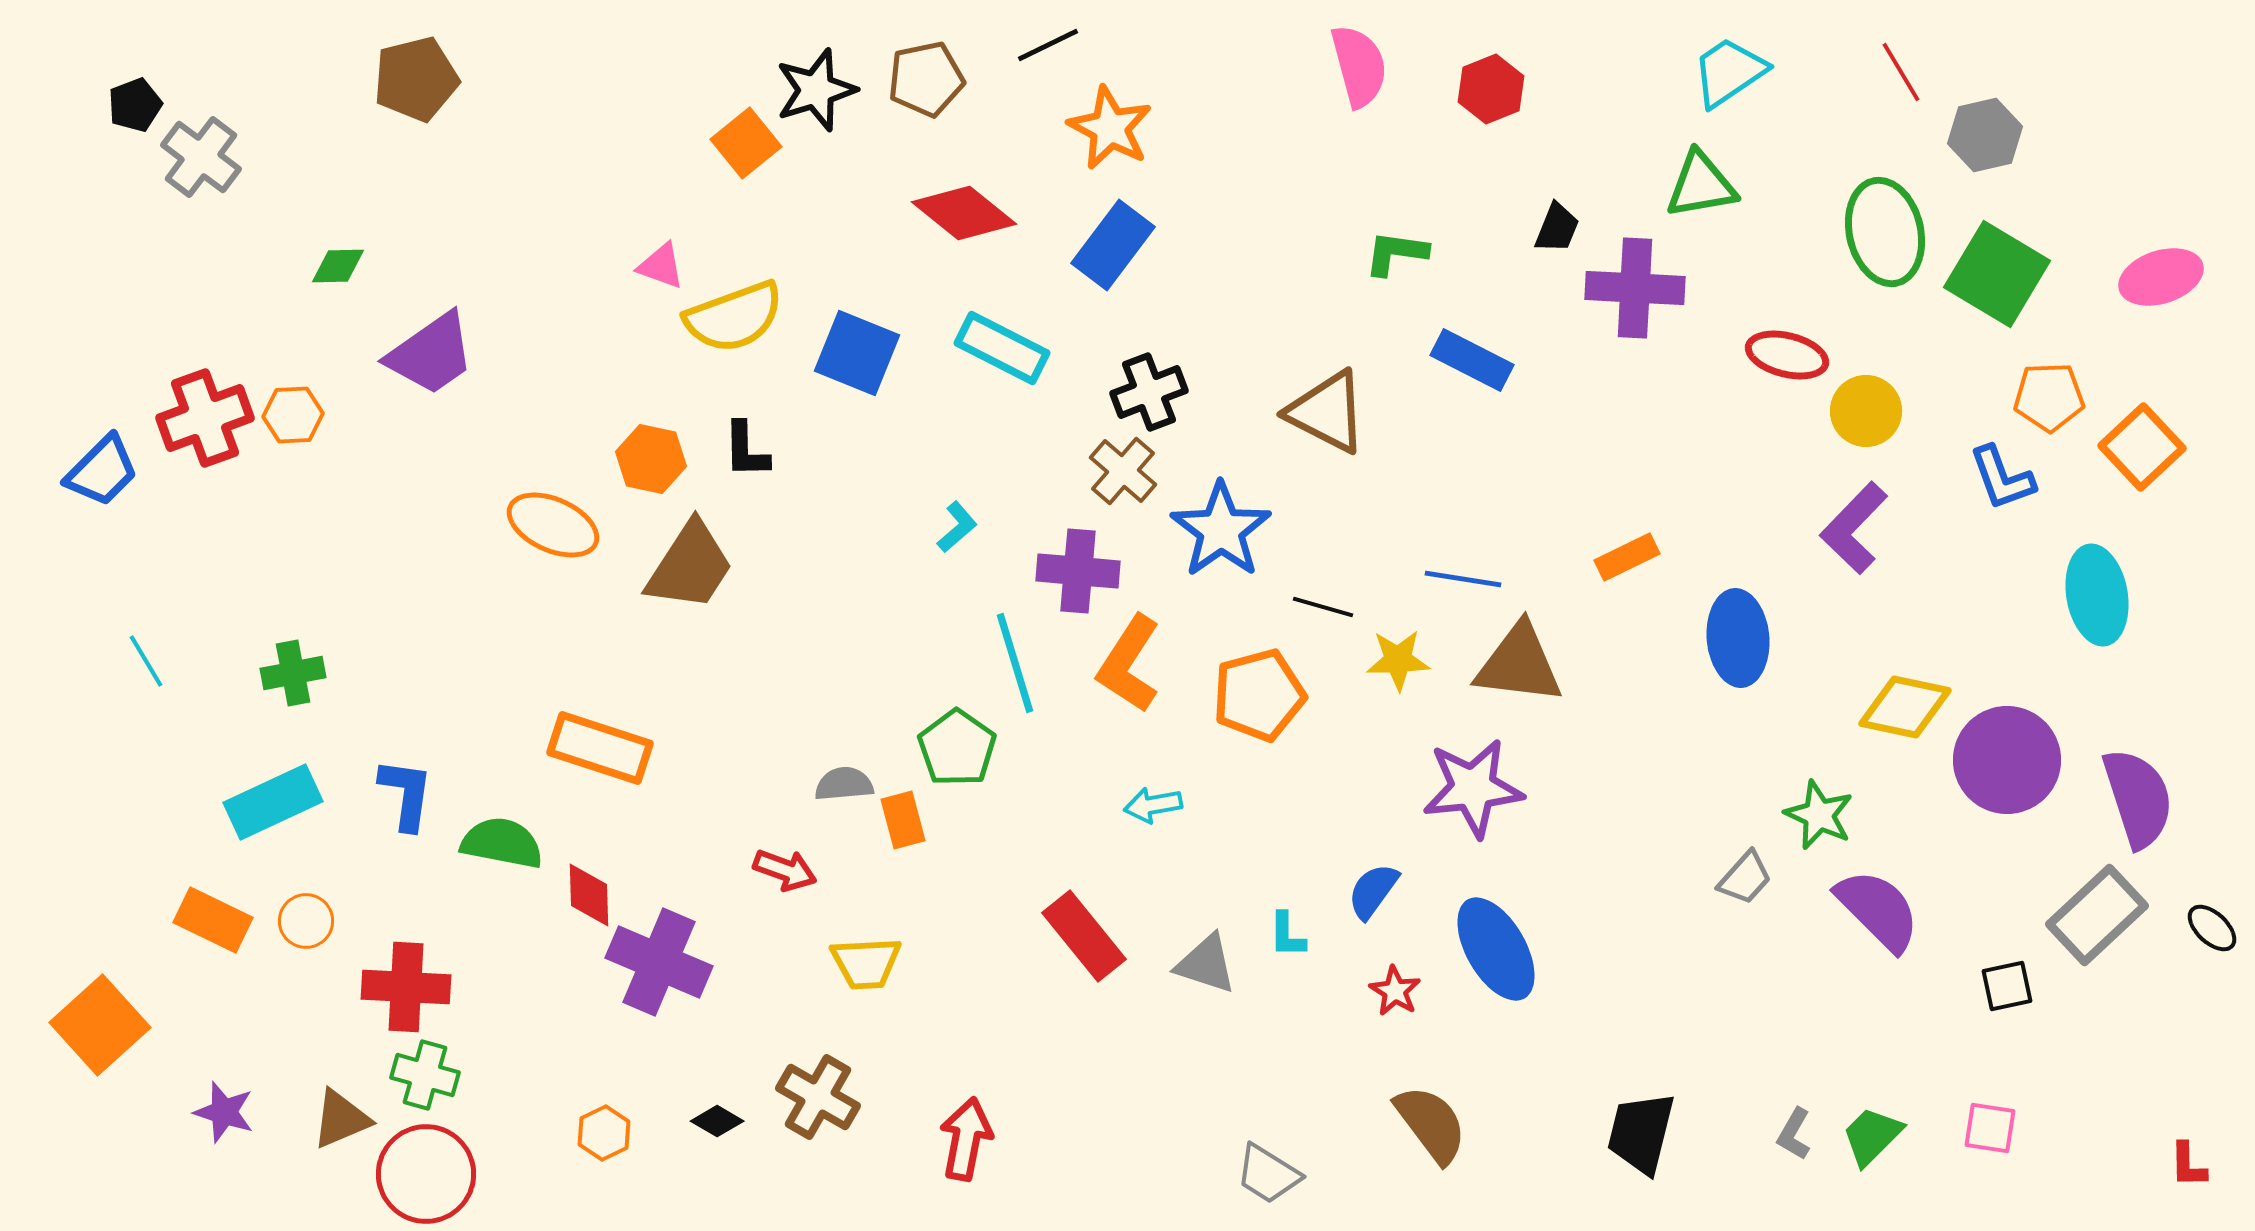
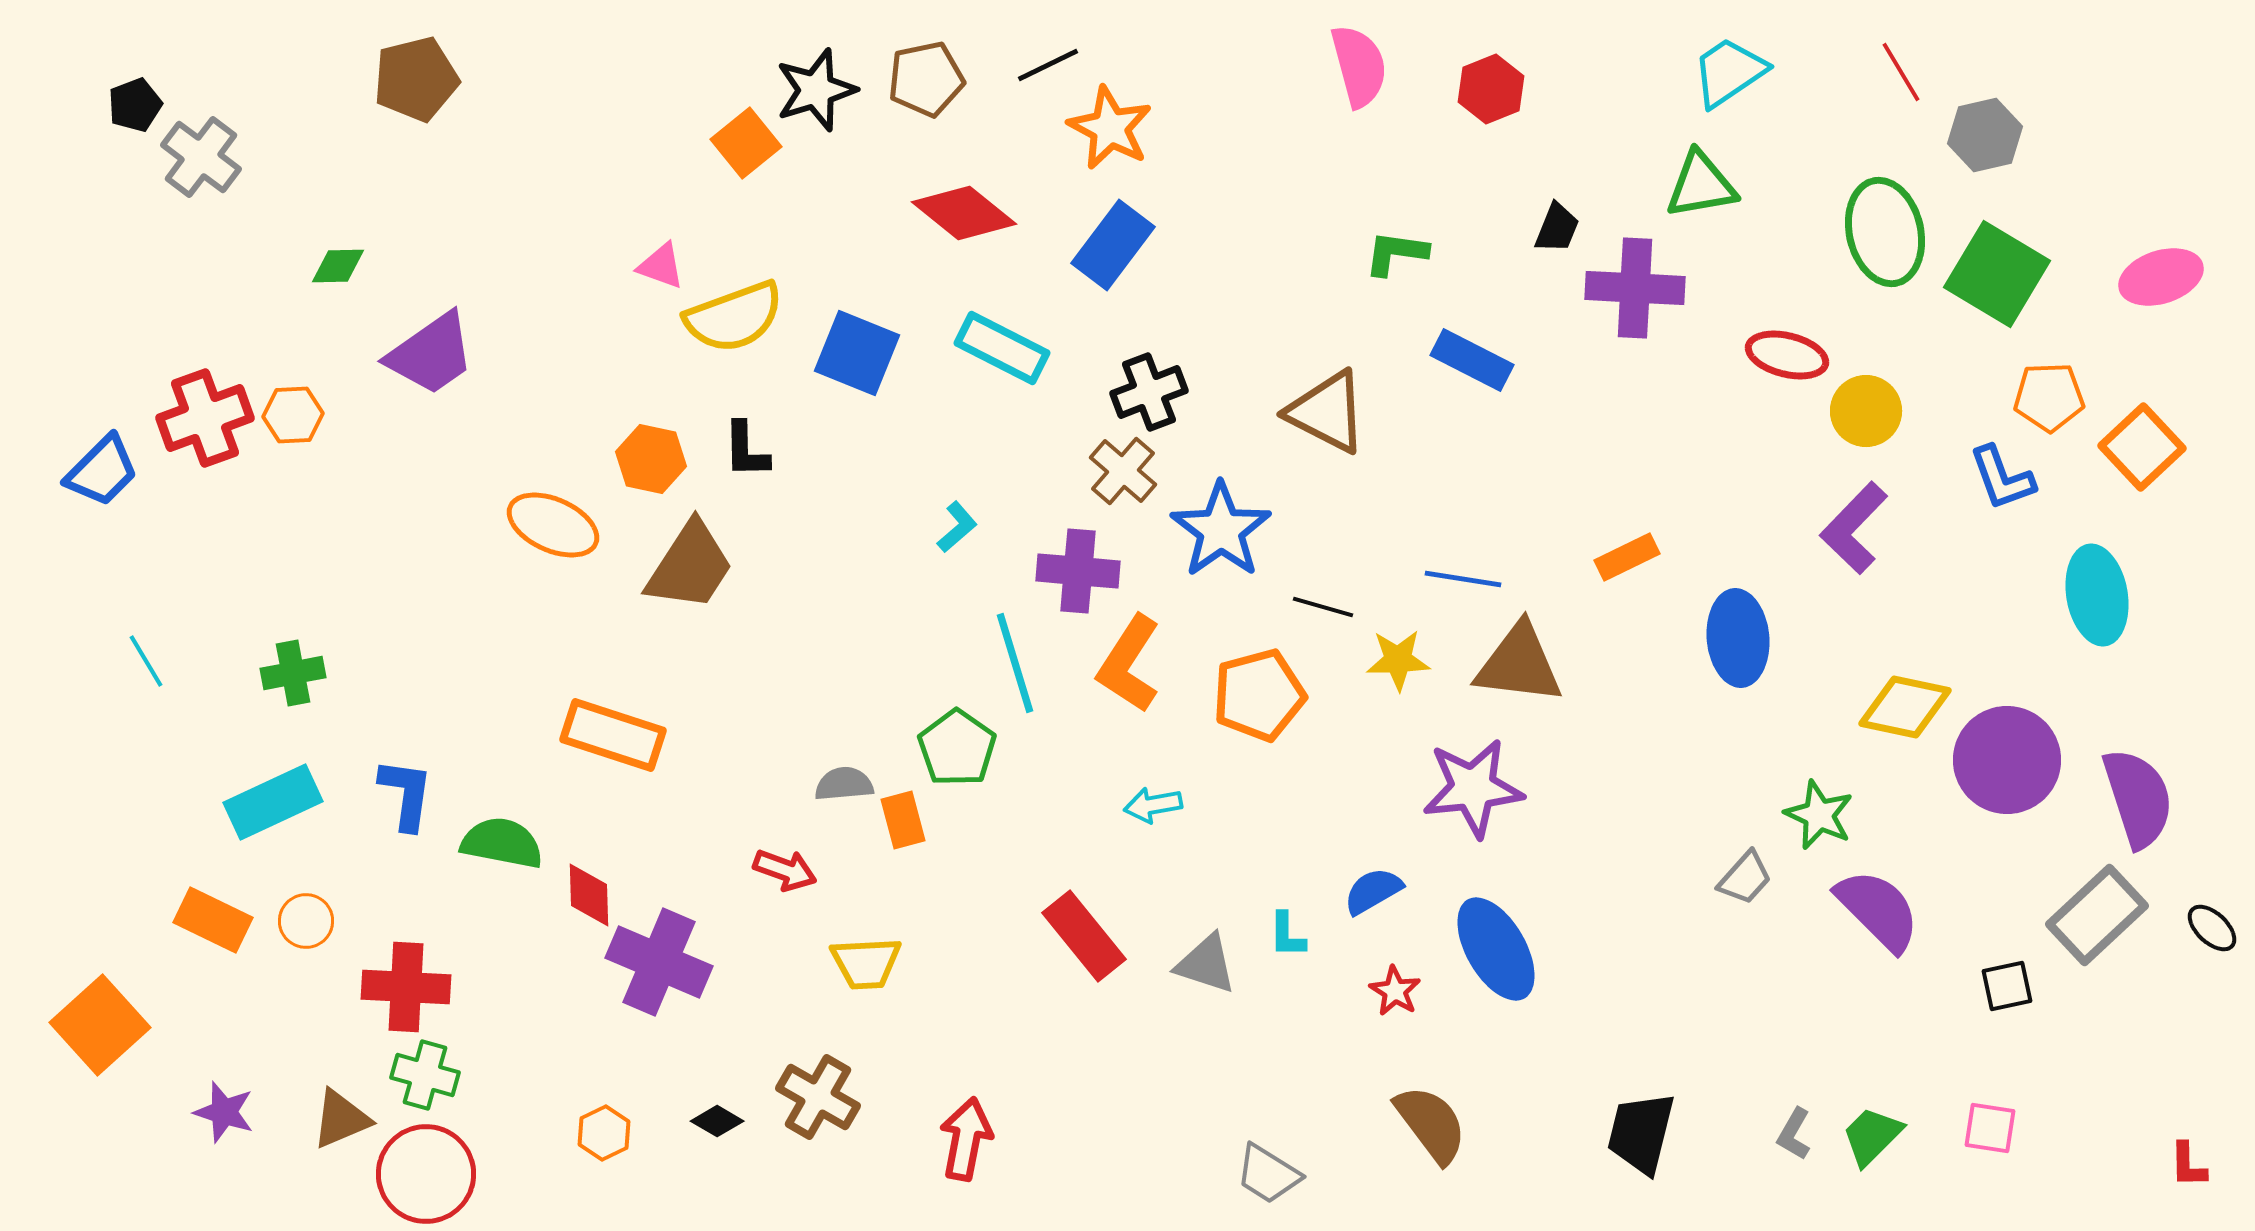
black line at (1048, 45): moved 20 px down
orange rectangle at (600, 748): moved 13 px right, 13 px up
blue semicircle at (1373, 891): rotated 24 degrees clockwise
